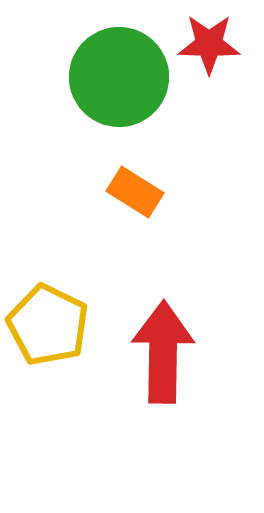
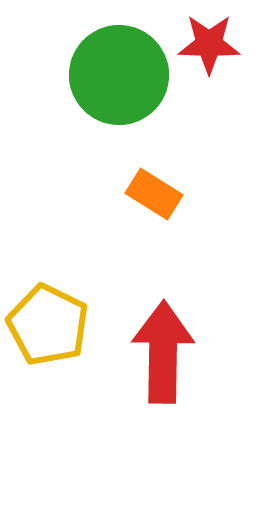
green circle: moved 2 px up
orange rectangle: moved 19 px right, 2 px down
